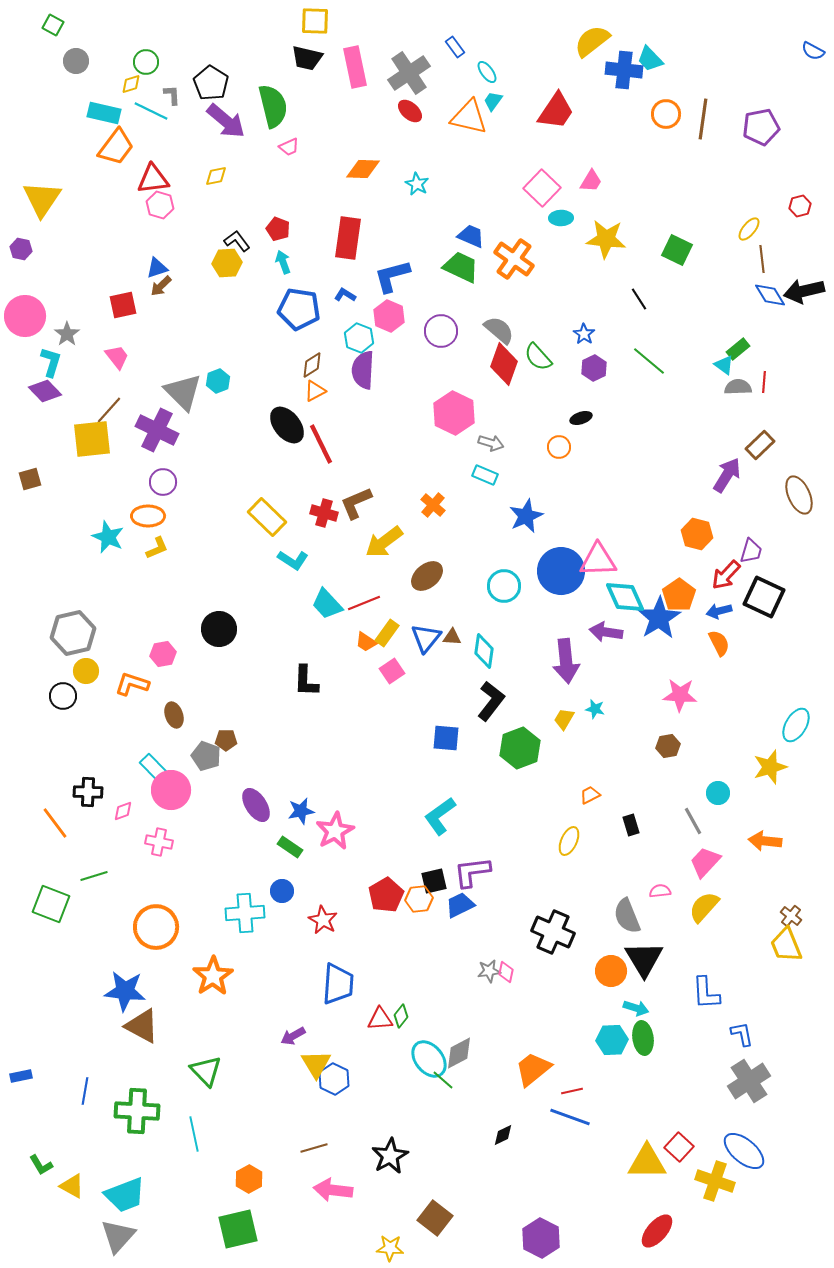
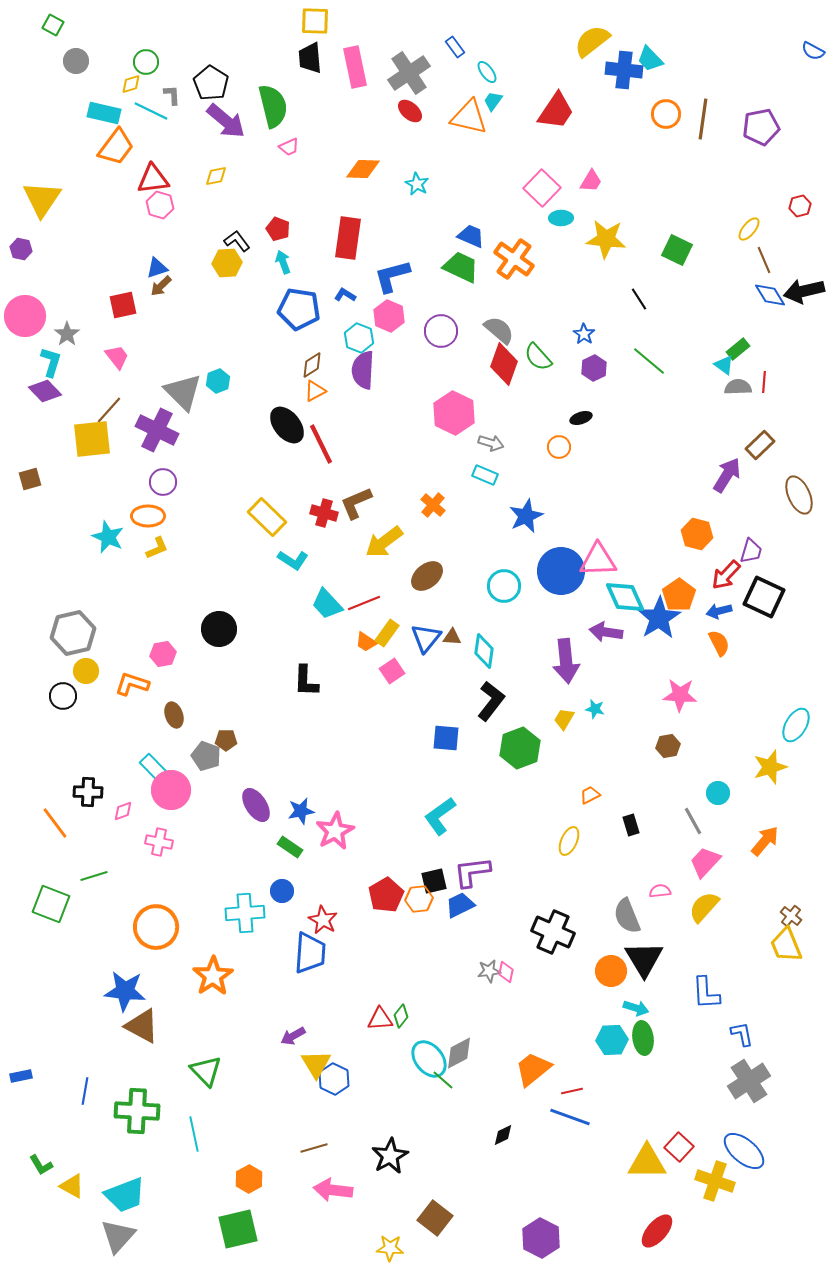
black trapezoid at (307, 58): moved 3 px right; rotated 72 degrees clockwise
brown line at (762, 259): moved 2 px right, 1 px down; rotated 16 degrees counterclockwise
orange arrow at (765, 841): rotated 124 degrees clockwise
blue trapezoid at (338, 984): moved 28 px left, 31 px up
